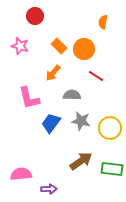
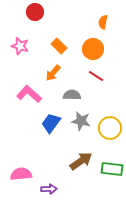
red circle: moved 4 px up
orange circle: moved 9 px right
pink L-shape: moved 4 px up; rotated 145 degrees clockwise
